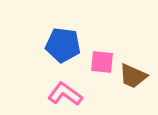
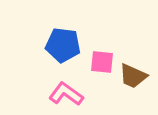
pink L-shape: moved 1 px right
